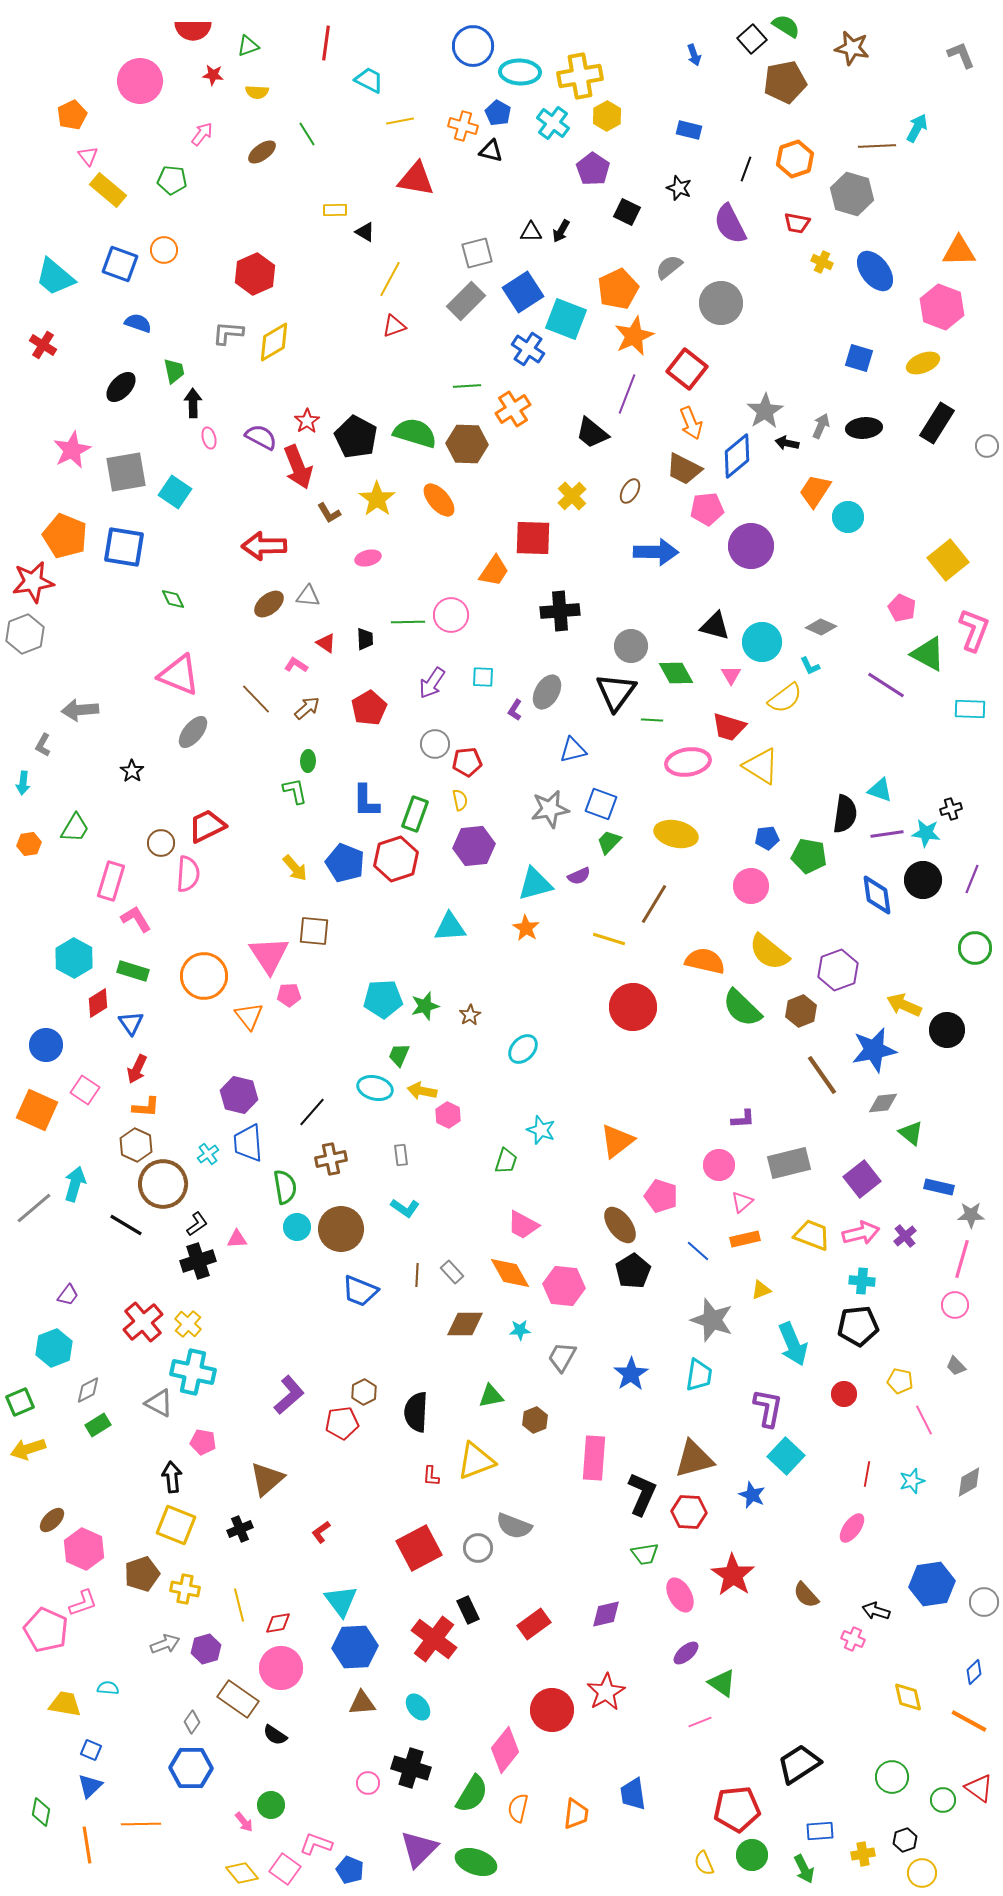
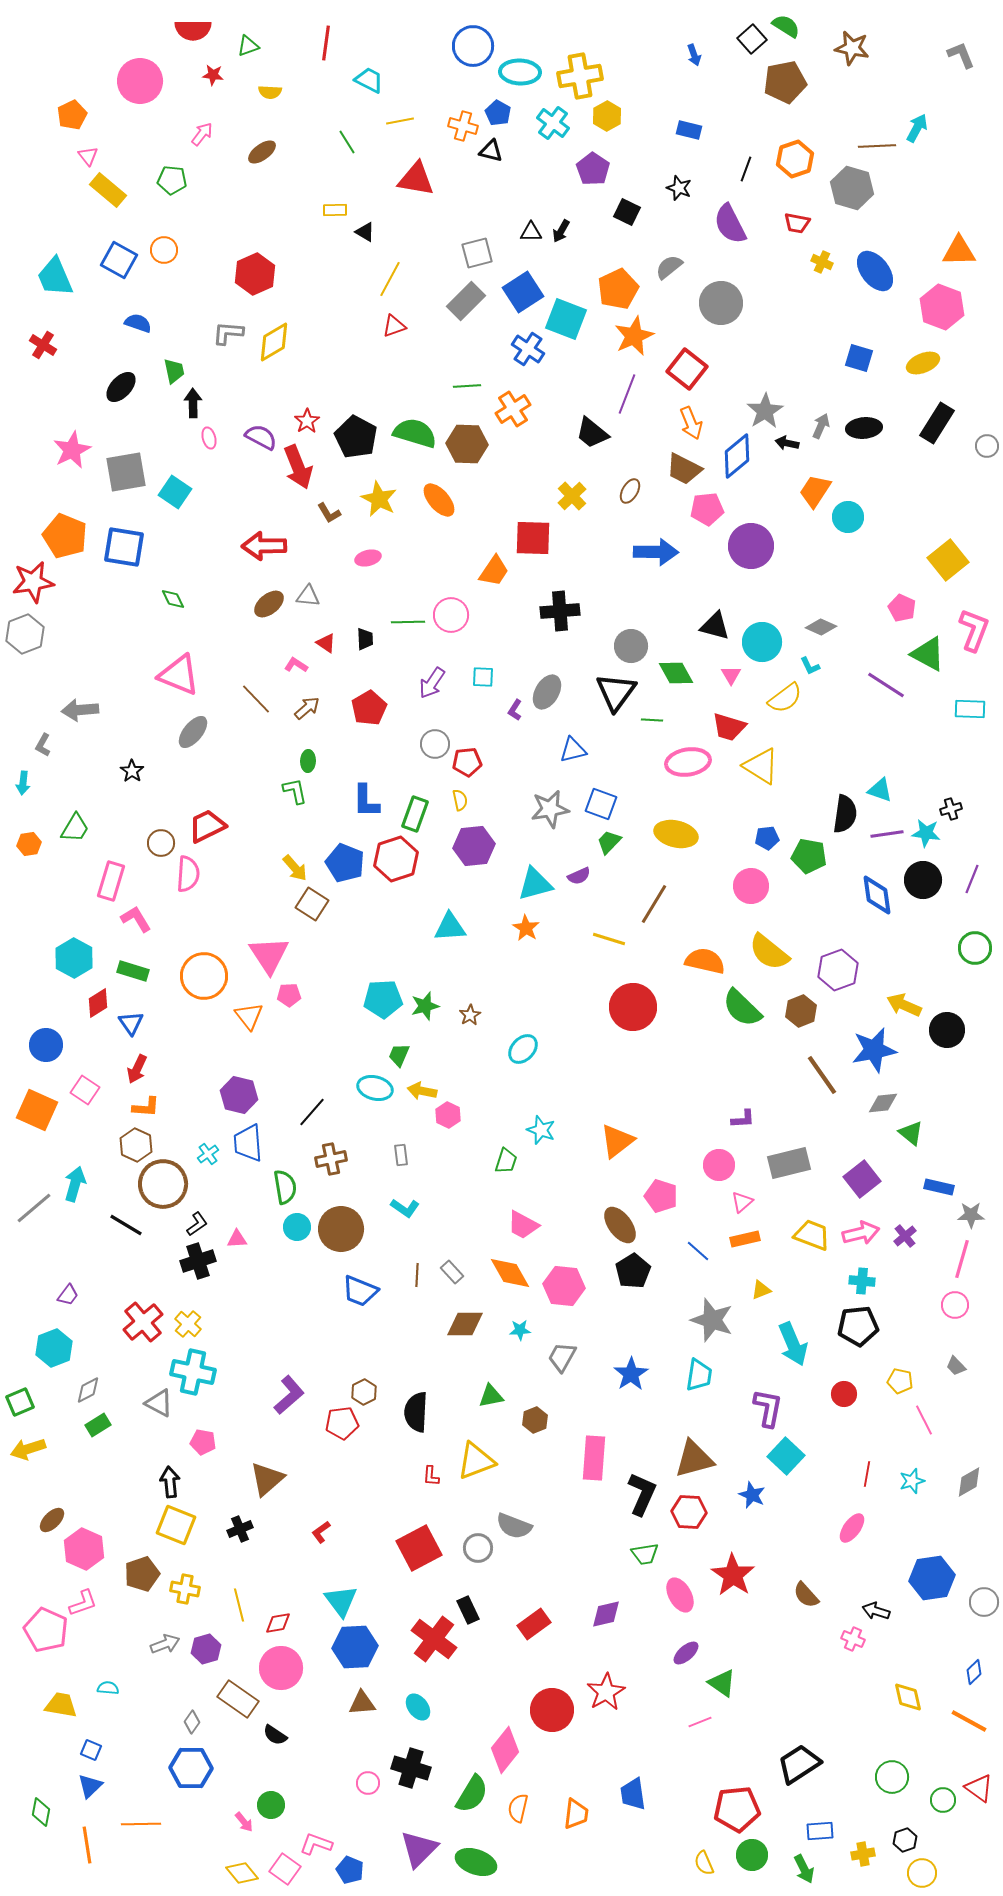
yellow semicircle at (257, 92): moved 13 px right
green line at (307, 134): moved 40 px right, 8 px down
gray hexagon at (852, 194): moved 6 px up
blue square at (120, 264): moved 1 px left, 4 px up; rotated 9 degrees clockwise
cyan trapezoid at (55, 277): rotated 27 degrees clockwise
yellow star at (377, 499): moved 2 px right; rotated 9 degrees counterclockwise
brown square at (314, 931): moved 2 px left, 27 px up; rotated 28 degrees clockwise
black arrow at (172, 1477): moved 2 px left, 5 px down
blue hexagon at (932, 1584): moved 6 px up
yellow trapezoid at (65, 1704): moved 4 px left, 1 px down
